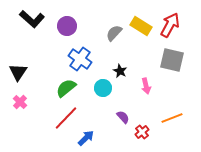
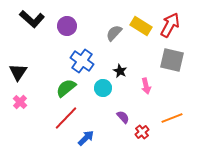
blue cross: moved 2 px right, 2 px down
